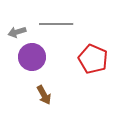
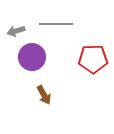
gray arrow: moved 1 px left, 1 px up
red pentagon: rotated 24 degrees counterclockwise
